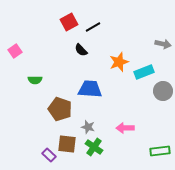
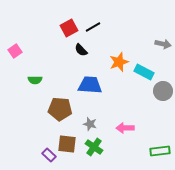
red square: moved 6 px down
cyan rectangle: rotated 48 degrees clockwise
blue trapezoid: moved 4 px up
brown pentagon: rotated 15 degrees counterclockwise
gray star: moved 2 px right, 3 px up
